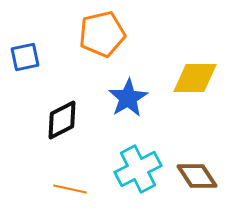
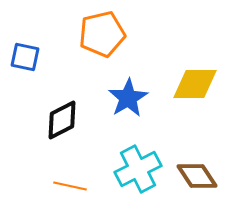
blue square: rotated 24 degrees clockwise
yellow diamond: moved 6 px down
orange line: moved 3 px up
